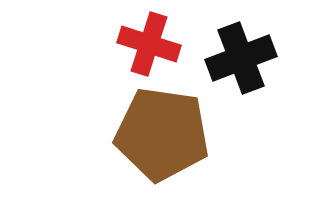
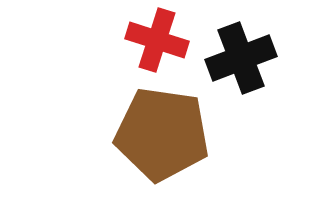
red cross: moved 8 px right, 4 px up
